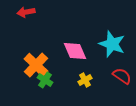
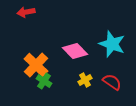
pink diamond: rotated 20 degrees counterclockwise
red semicircle: moved 10 px left, 6 px down
green cross: moved 1 px left, 1 px down
